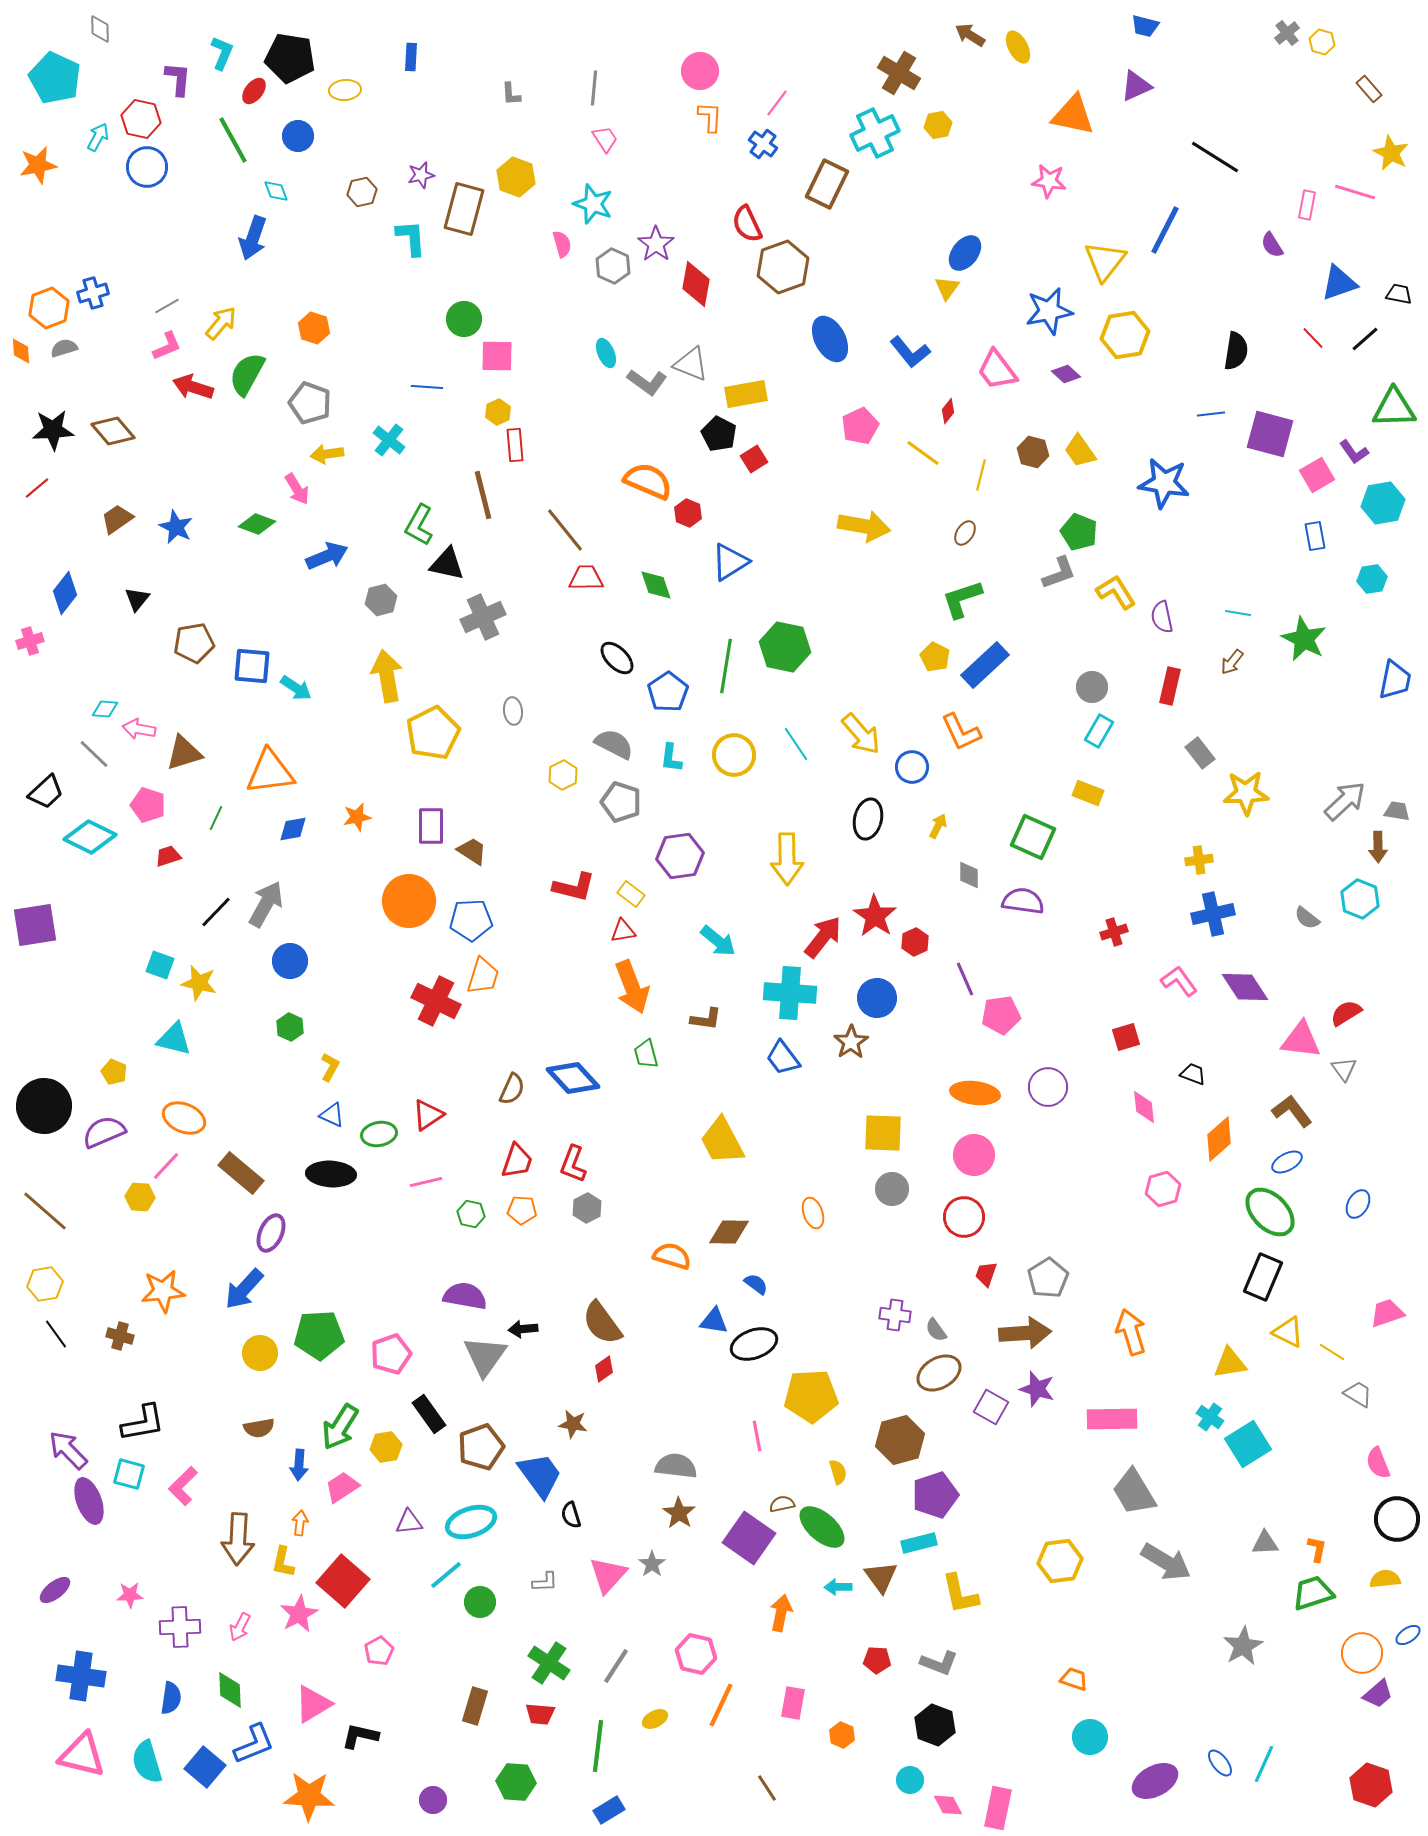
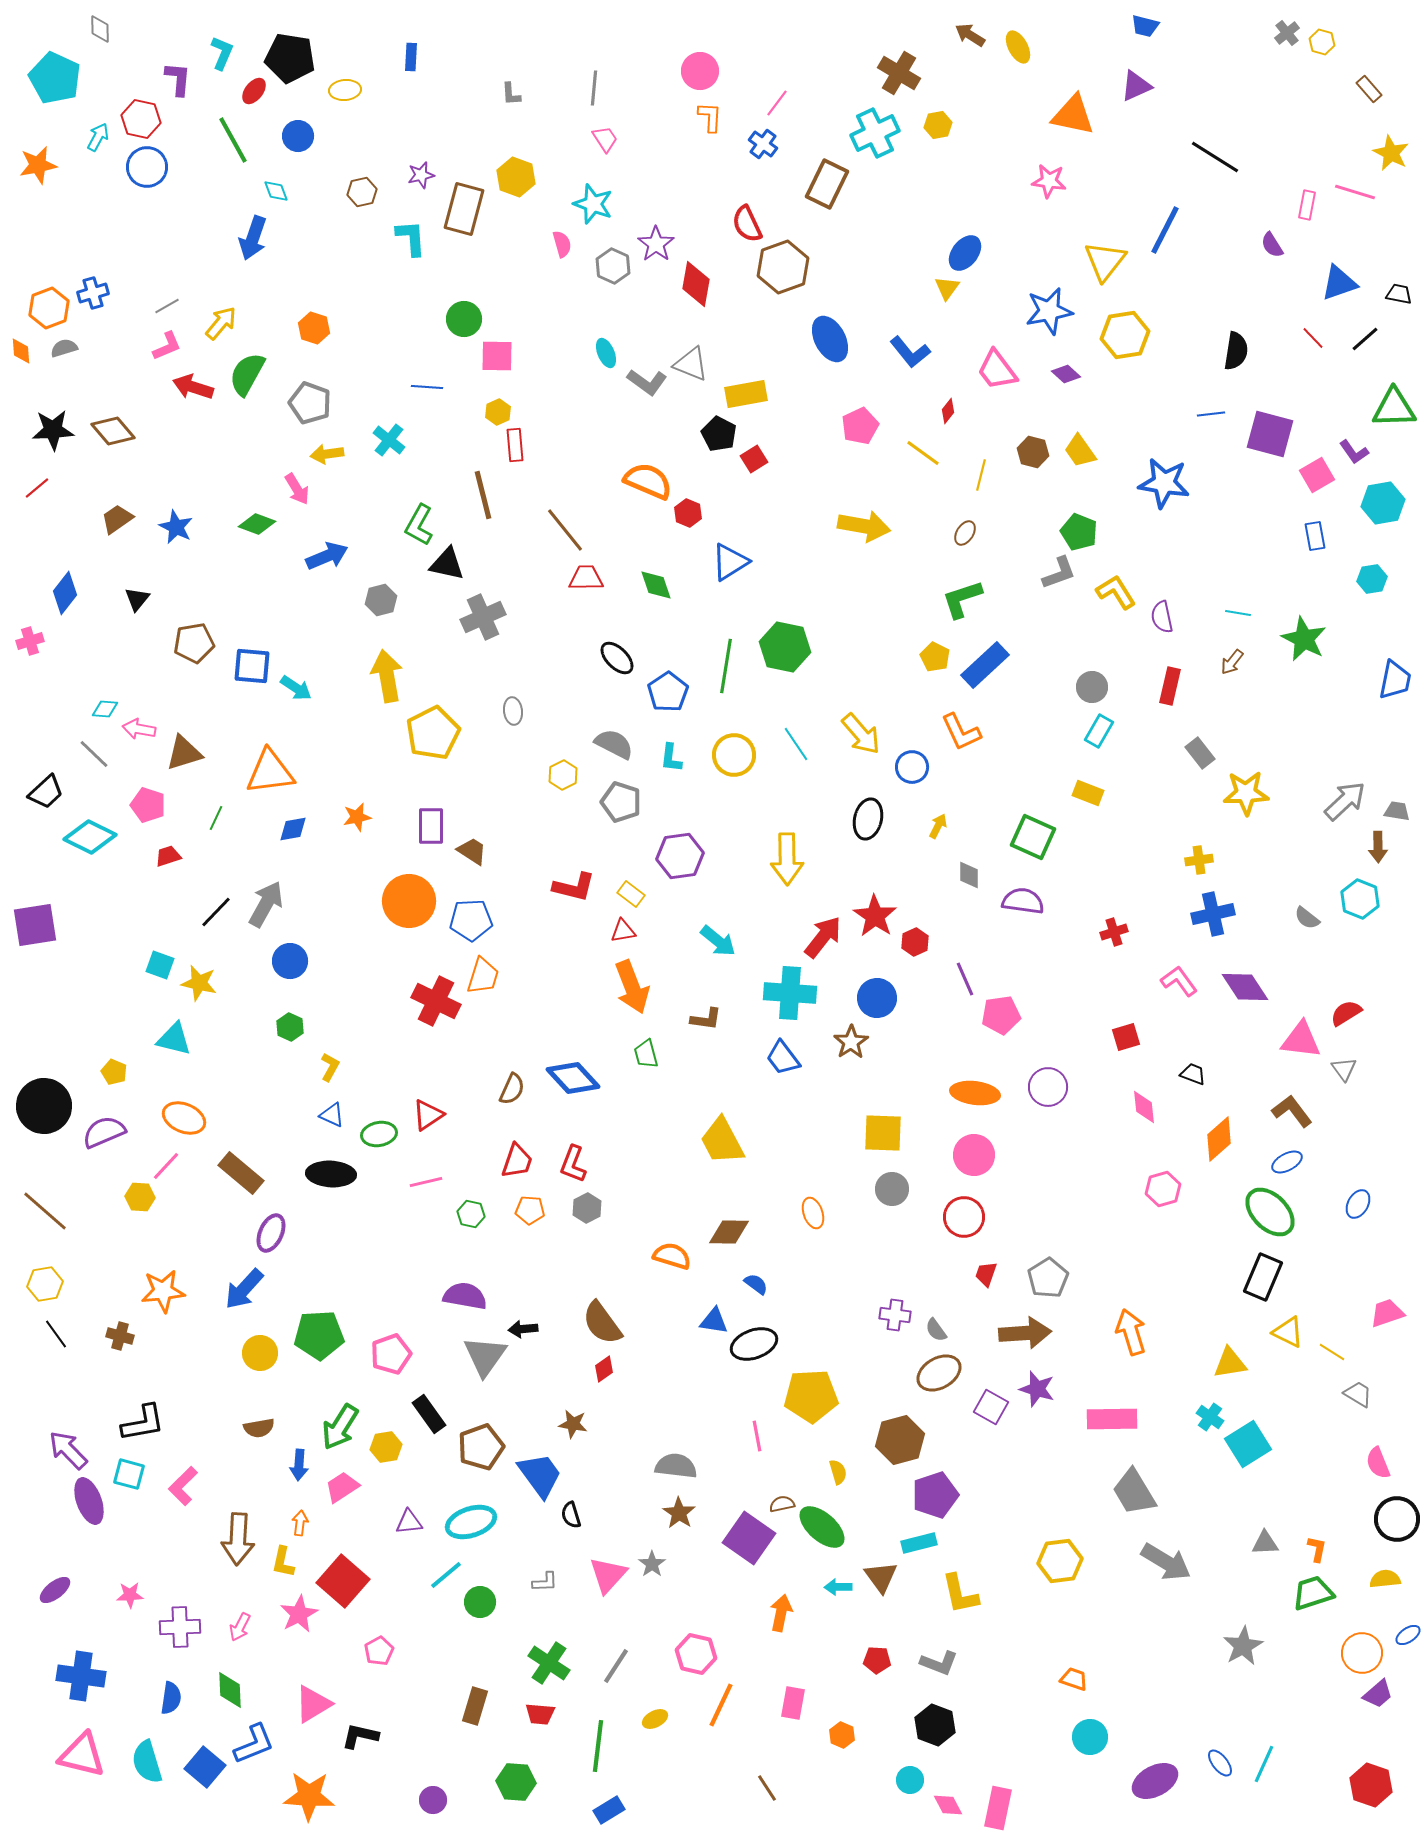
orange pentagon at (522, 1210): moved 8 px right
